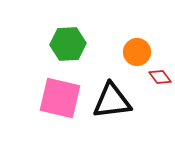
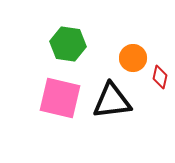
green hexagon: rotated 12 degrees clockwise
orange circle: moved 4 px left, 6 px down
red diamond: rotated 50 degrees clockwise
